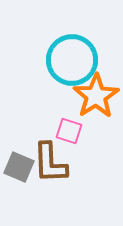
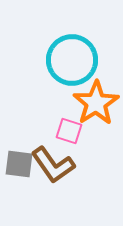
orange star: moved 7 px down
brown L-shape: moved 3 px right, 2 px down; rotated 33 degrees counterclockwise
gray square: moved 3 px up; rotated 16 degrees counterclockwise
